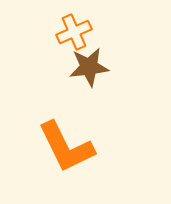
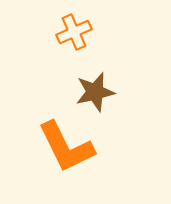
brown star: moved 6 px right, 25 px down; rotated 6 degrees counterclockwise
